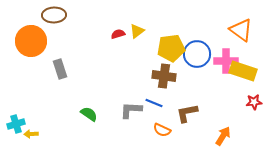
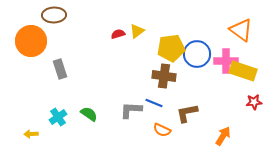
cyan cross: moved 42 px right, 7 px up; rotated 18 degrees counterclockwise
